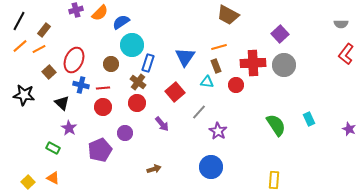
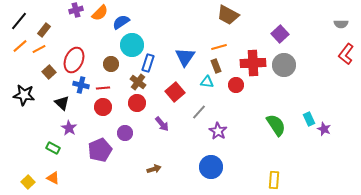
black line at (19, 21): rotated 12 degrees clockwise
purple star at (349, 129): moved 25 px left
